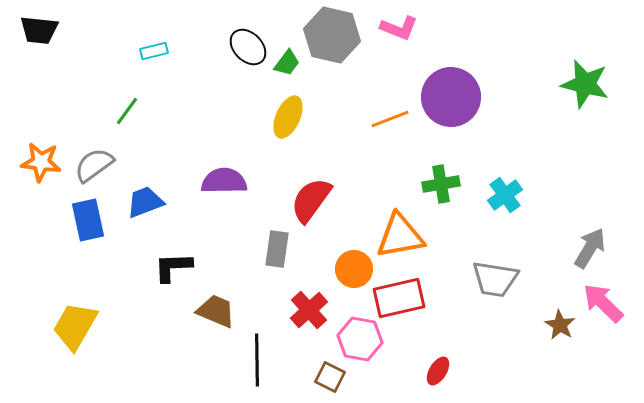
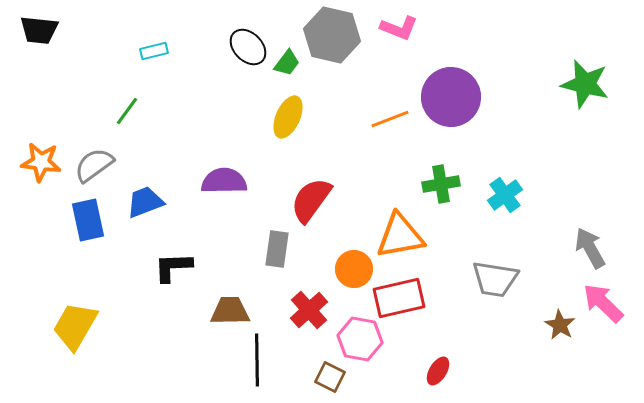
gray arrow: rotated 60 degrees counterclockwise
brown trapezoid: moved 14 px right; rotated 24 degrees counterclockwise
